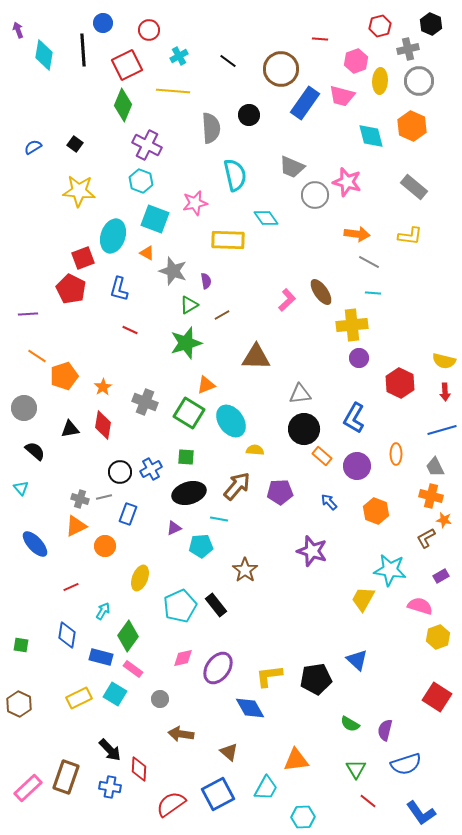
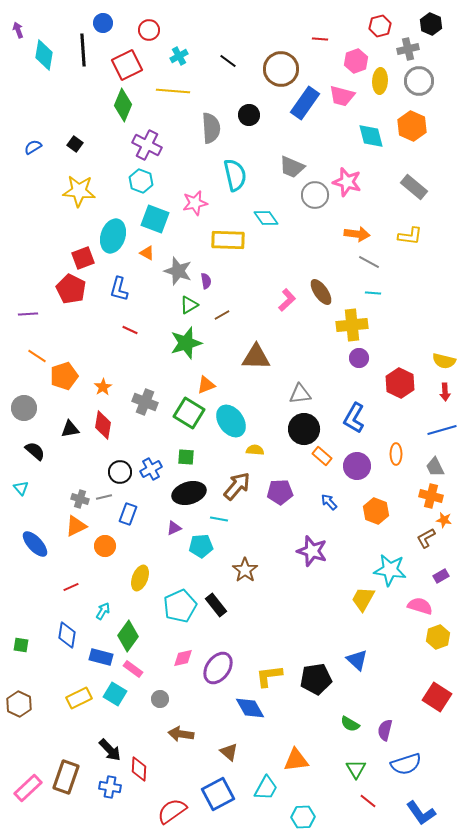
gray star at (173, 271): moved 5 px right
red semicircle at (171, 804): moved 1 px right, 7 px down
